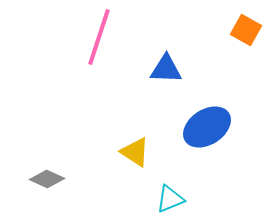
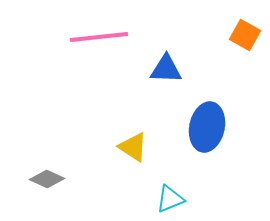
orange square: moved 1 px left, 5 px down
pink line: rotated 66 degrees clockwise
blue ellipse: rotated 45 degrees counterclockwise
yellow triangle: moved 2 px left, 5 px up
